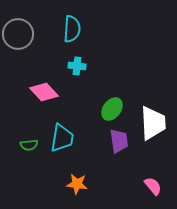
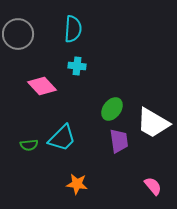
cyan semicircle: moved 1 px right
pink diamond: moved 2 px left, 6 px up
white trapezoid: rotated 123 degrees clockwise
cyan trapezoid: rotated 36 degrees clockwise
